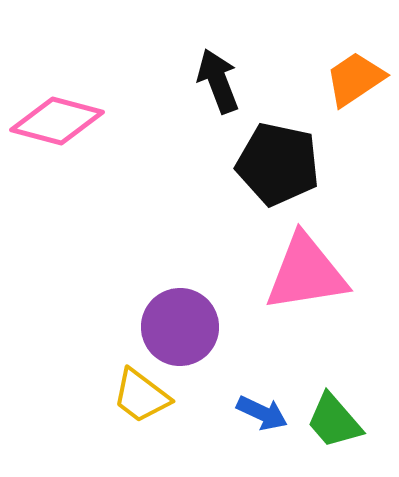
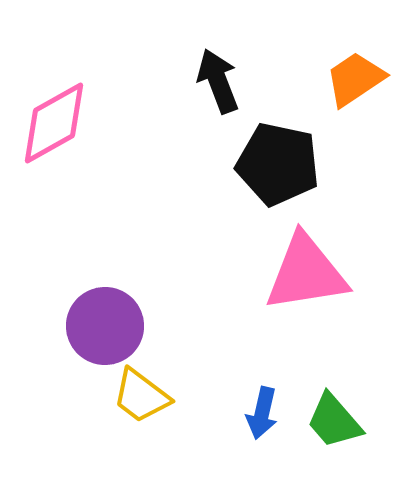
pink diamond: moved 3 px left, 2 px down; rotated 44 degrees counterclockwise
purple circle: moved 75 px left, 1 px up
blue arrow: rotated 78 degrees clockwise
